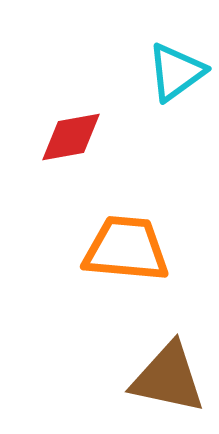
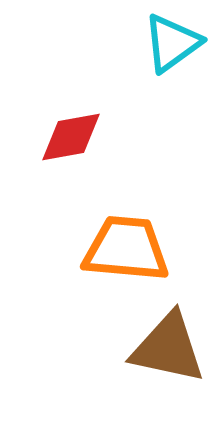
cyan triangle: moved 4 px left, 29 px up
brown triangle: moved 30 px up
